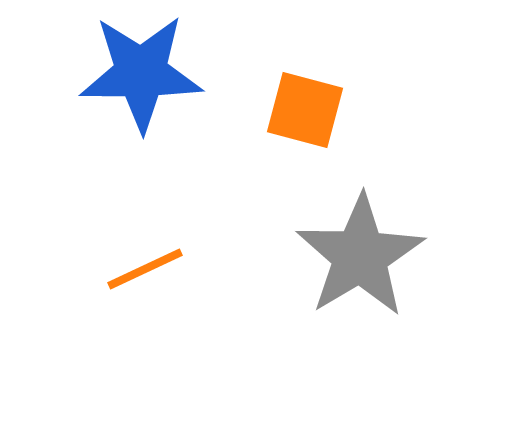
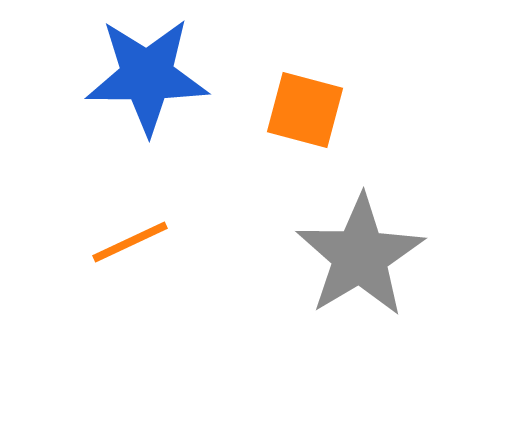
blue star: moved 6 px right, 3 px down
orange line: moved 15 px left, 27 px up
